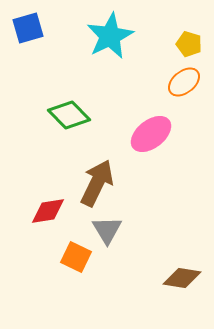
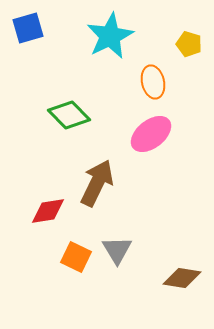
orange ellipse: moved 31 px left; rotated 64 degrees counterclockwise
gray triangle: moved 10 px right, 20 px down
